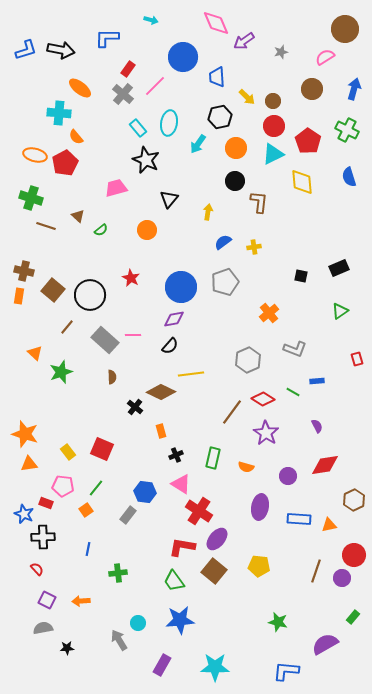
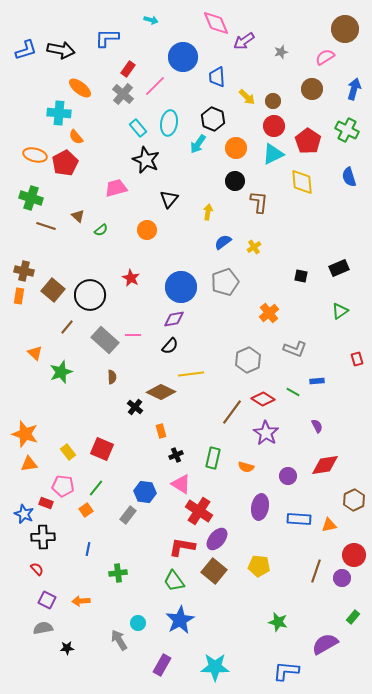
black hexagon at (220, 117): moved 7 px left, 2 px down; rotated 25 degrees counterclockwise
yellow cross at (254, 247): rotated 24 degrees counterclockwise
blue star at (180, 620): rotated 24 degrees counterclockwise
